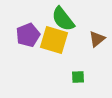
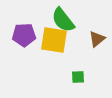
green semicircle: moved 1 px down
purple pentagon: moved 4 px left; rotated 20 degrees clockwise
yellow square: rotated 8 degrees counterclockwise
